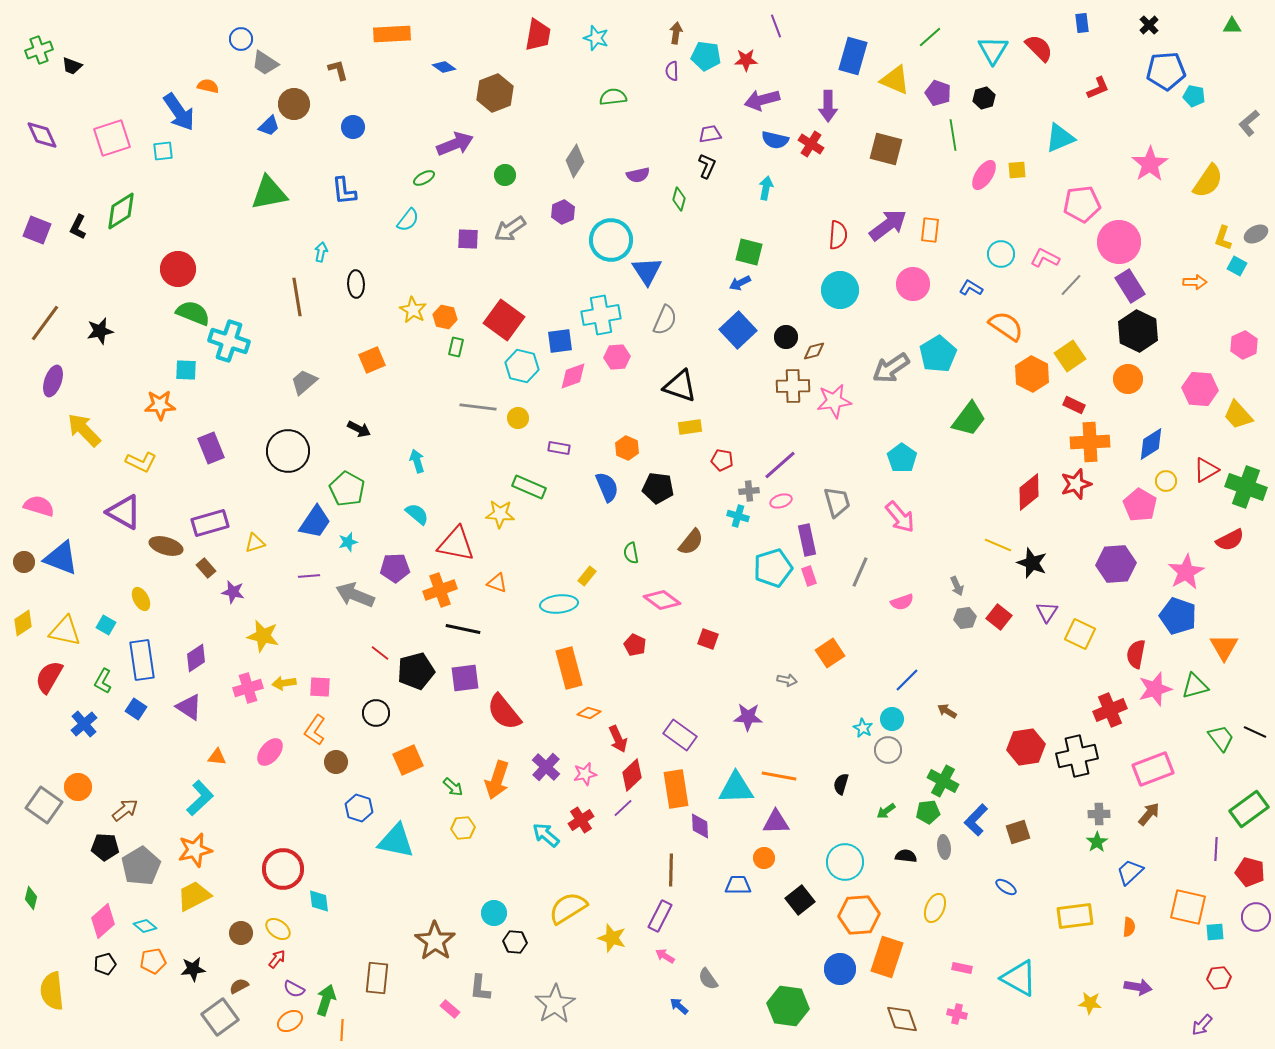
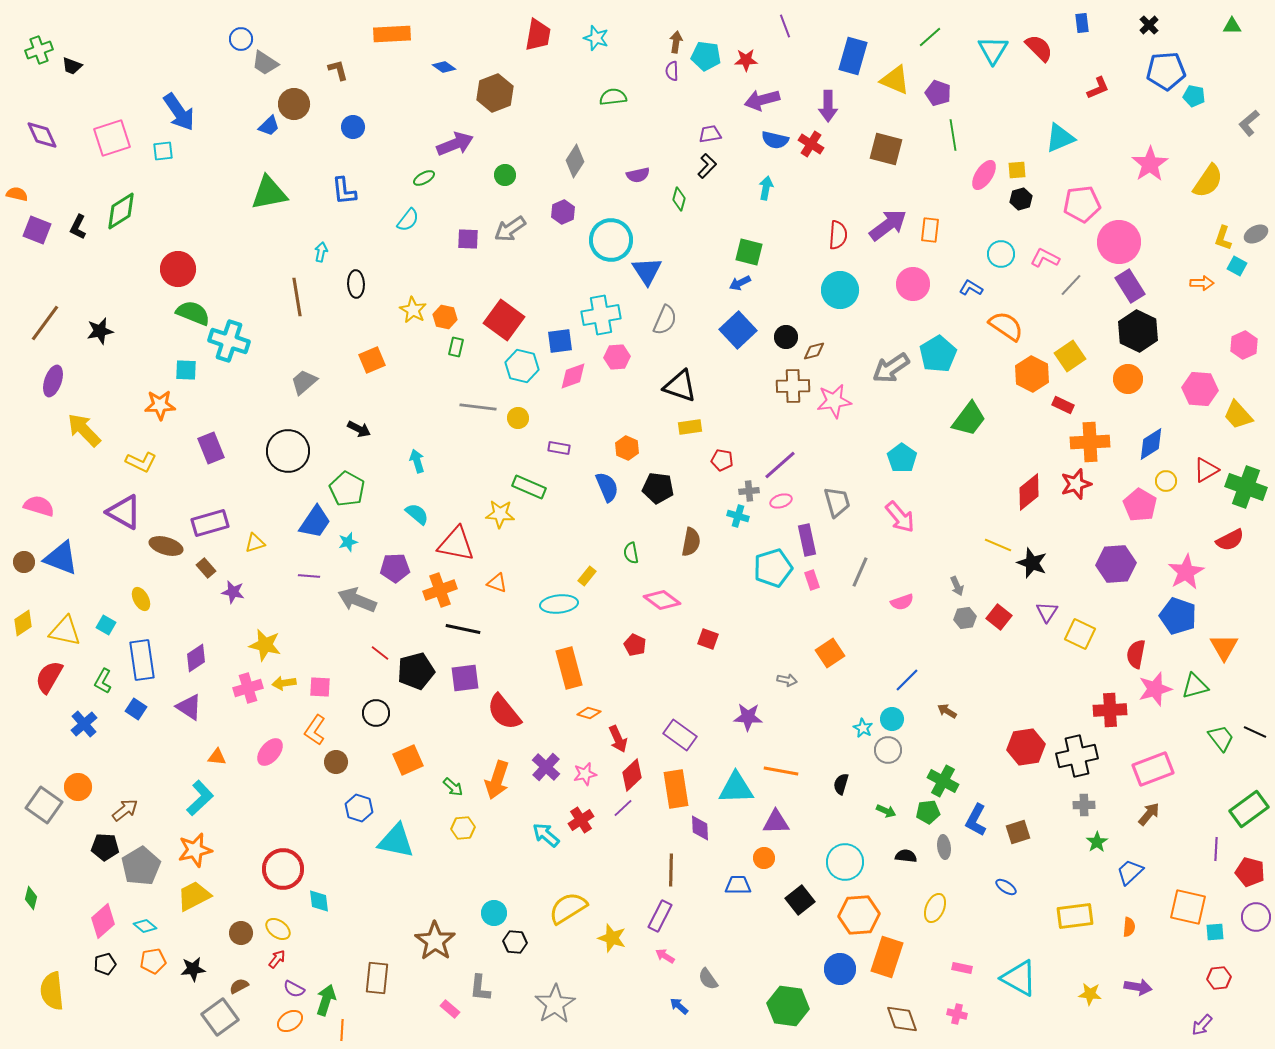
purple line at (776, 26): moved 9 px right
brown arrow at (676, 33): moved 9 px down
orange semicircle at (208, 86): moved 191 px left, 108 px down
black hexagon at (984, 98): moved 37 px right, 101 px down
black L-shape at (707, 166): rotated 20 degrees clockwise
orange arrow at (1195, 282): moved 7 px right, 1 px down
red rectangle at (1074, 405): moved 11 px left
brown semicircle at (691, 542): rotated 28 degrees counterclockwise
purple line at (309, 576): rotated 10 degrees clockwise
pink rectangle at (809, 576): moved 3 px right, 4 px down
gray arrow at (355, 595): moved 2 px right, 5 px down
yellow star at (263, 636): moved 2 px right, 9 px down
red cross at (1110, 710): rotated 20 degrees clockwise
orange line at (779, 776): moved 2 px right, 5 px up
green arrow at (886, 811): rotated 120 degrees counterclockwise
gray cross at (1099, 814): moved 15 px left, 9 px up
blue L-shape at (976, 820): rotated 16 degrees counterclockwise
purple diamond at (700, 826): moved 2 px down
yellow star at (1090, 1003): moved 9 px up
